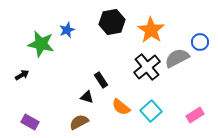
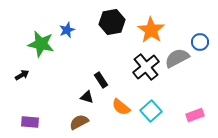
black cross: moved 1 px left
pink rectangle: rotated 12 degrees clockwise
purple rectangle: rotated 24 degrees counterclockwise
